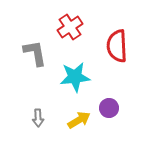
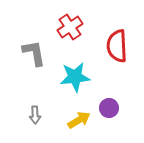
gray L-shape: moved 1 px left
gray arrow: moved 3 px left, 3 px up
